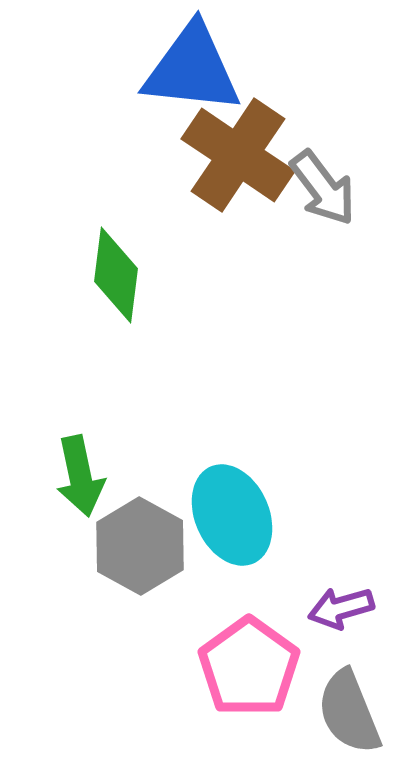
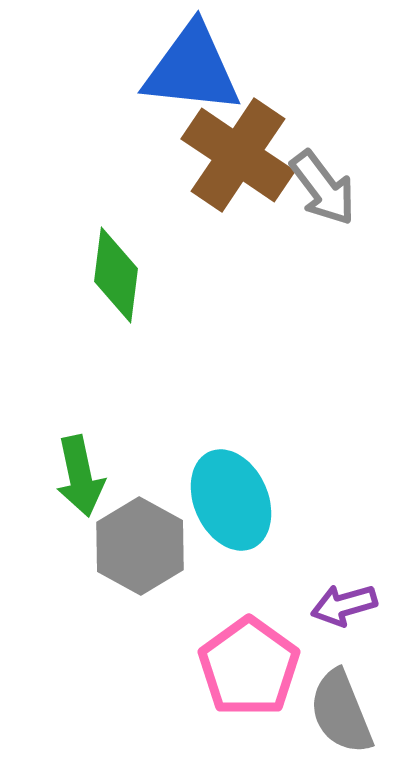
cyan ellipse: moved 1 px left, 15 px up
purple arrow: moved 3 px right, 3 px up
gray semicircle: moved 8 px left
